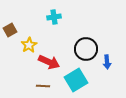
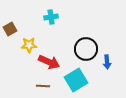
cyan cross: moved 3 px left
brown square: moved 1 px up
yellow star: rotated 28 degrees clockwise
